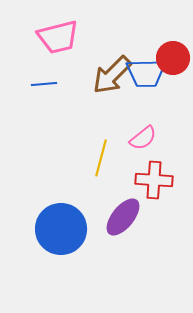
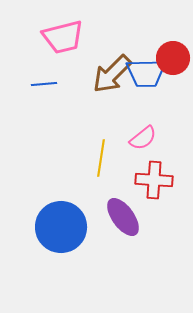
pink trapezoid: moved 5 px right
brown arrow: moved 1 px up
yellow line: rotated 6 degrees counterclockwise
purple ellipse: rotated 75 degrees counterclockwise
blue circle: moved 2 px up
